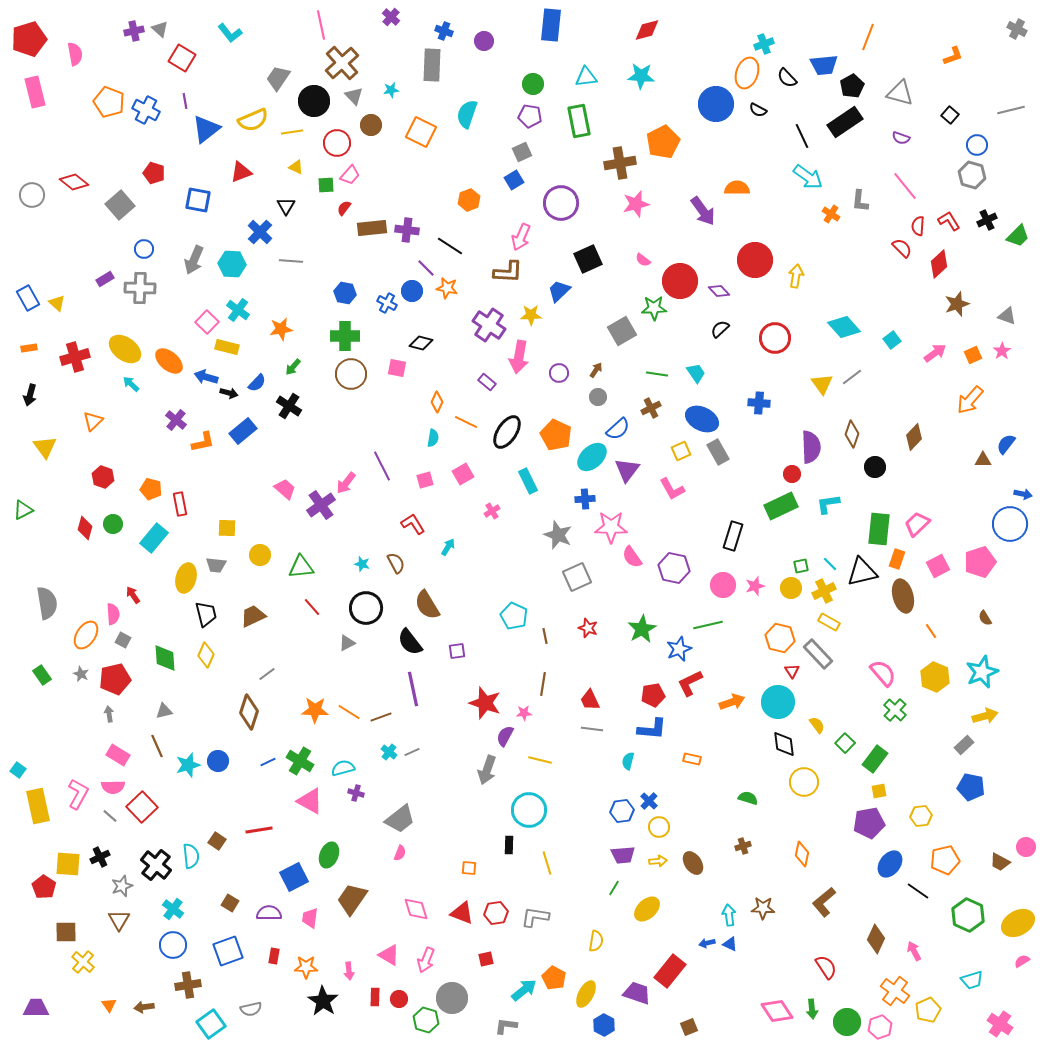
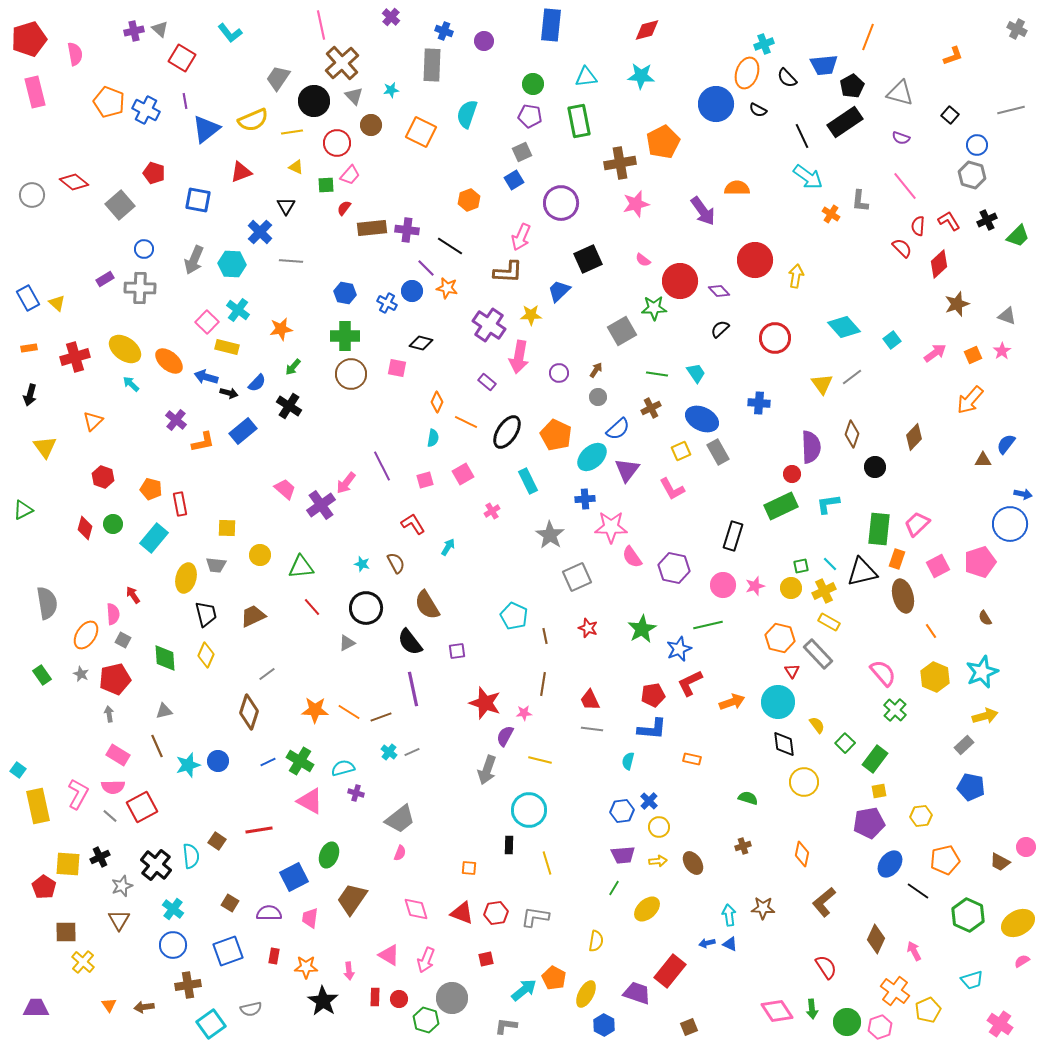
gray star at (558, 535): moved 8 px left; rotated 12 degrees clockwise
red square at (142, 807): rotated 16 degrees clockwise
